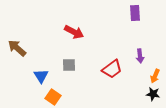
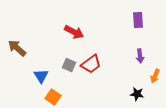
purple rectangle: moved 3 px right, 7 px down
gray square: rotated 24 degrees clockwise
red trapezoid: moved 21 px left, 5 px up
black star: moved 16 px left
